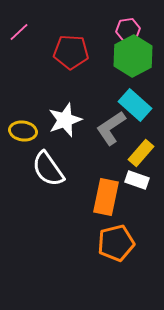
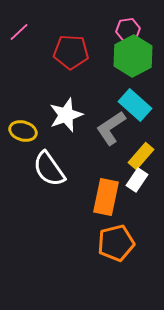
white star: moved 1 px right, 5 px up
yellow ellipse: rotated 8 degrees clockwise
yellow rectangle: moved 3 px down
white semicircle: moved 1 px right
white rectangle: rotated 75 degrees counterclockwise
